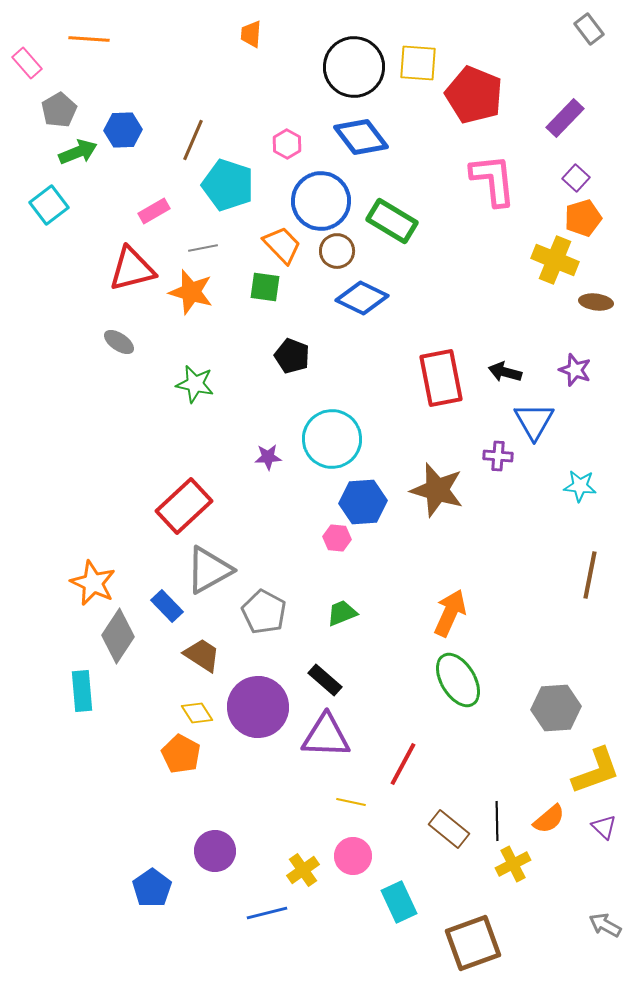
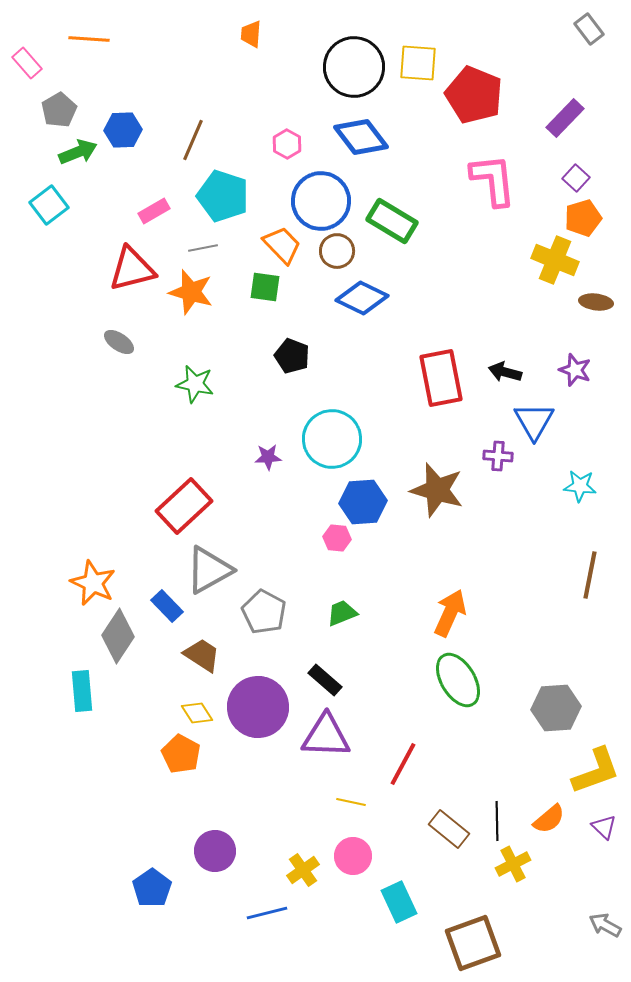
cyan pentagon at (228, 185): moved 5 px left, 11 px down
